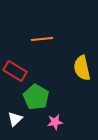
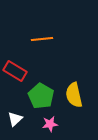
yellow semicircle: moved 8 px left, 27 px down
green pentagon: moved 5 px right, 1 px up
pink star: moved 5 px left, 2 px down
